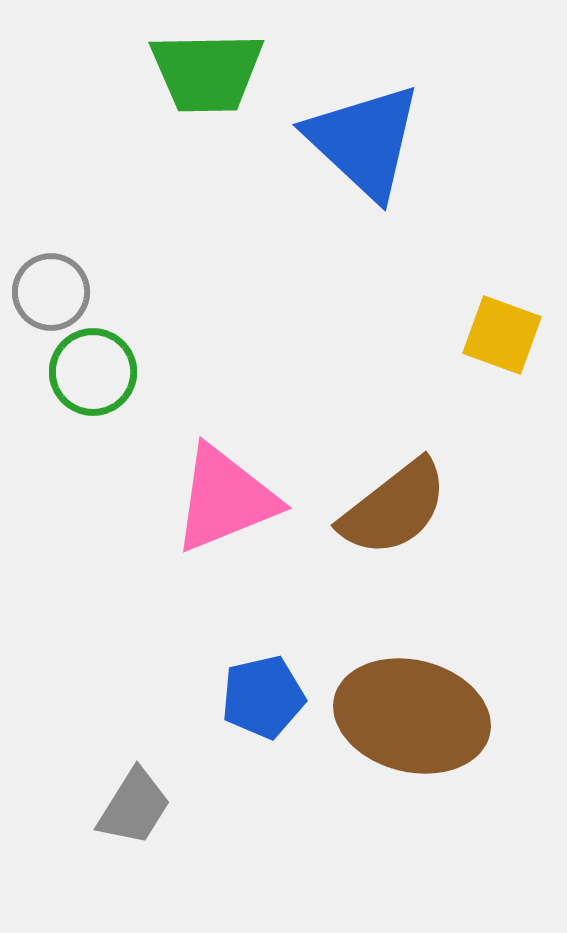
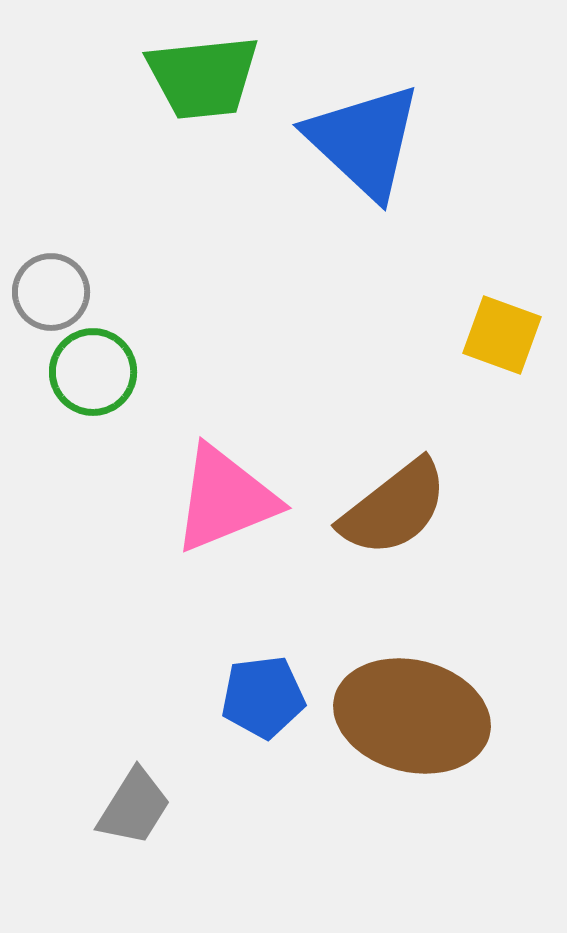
green trapezoid: moved 4 px left, 5 px down; rotated 5 degrees counterclockwise
blue pentagon: rotated 6 degrees clockwise
